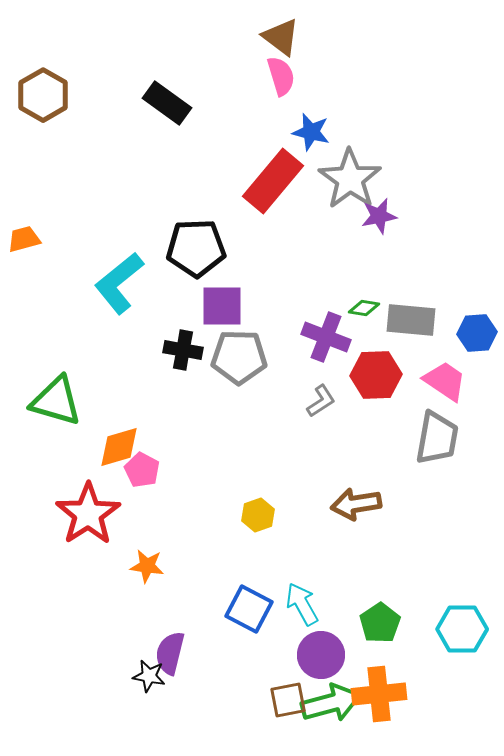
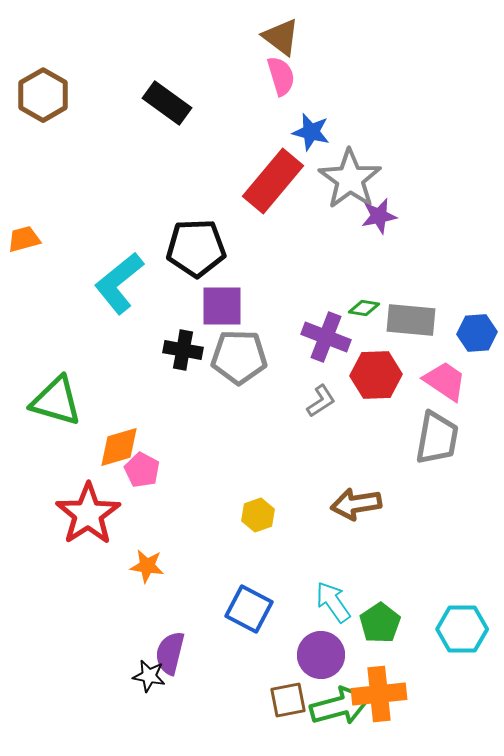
cyan arrow: moved 31 px right, 2 px up; rotated 6 degrees counterclockwise
green arrow: moved 9 px right, 3 px down
